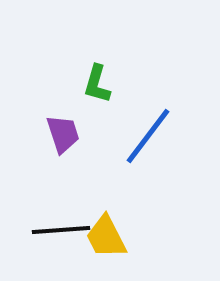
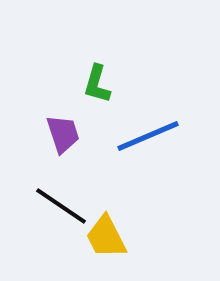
blue line: rotated 30 degrees clockwise
black line: moved 24 px up; rotated 38 degrees clockwise
